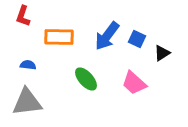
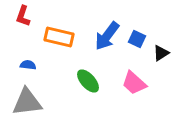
orange rectangle: rotated 12 degrees clockwise
black triangle: moved 1 px left
green ellipse: moved 2 px right, 2 px down
